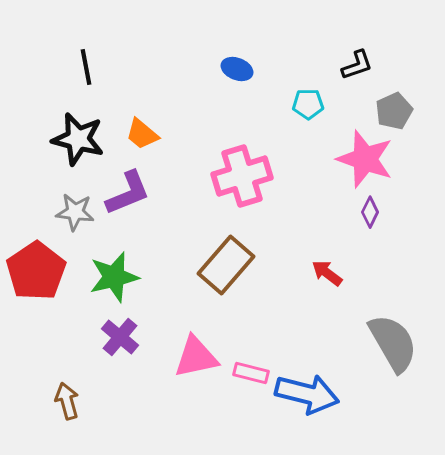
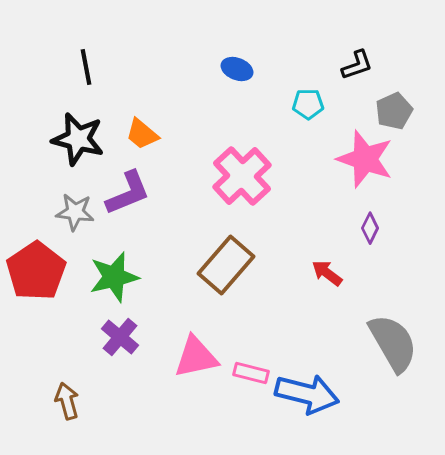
pink cross: rotated 26 degrees counterclockwise
purple diamond: moved 16 px down
